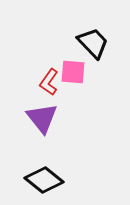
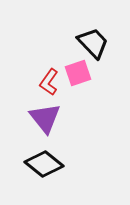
pink square: moved 5 px right, 1 px down; rotated 24 degrees counterclockwise
purple triangle: moved 3 px right
black diamond: moved 16 px up
